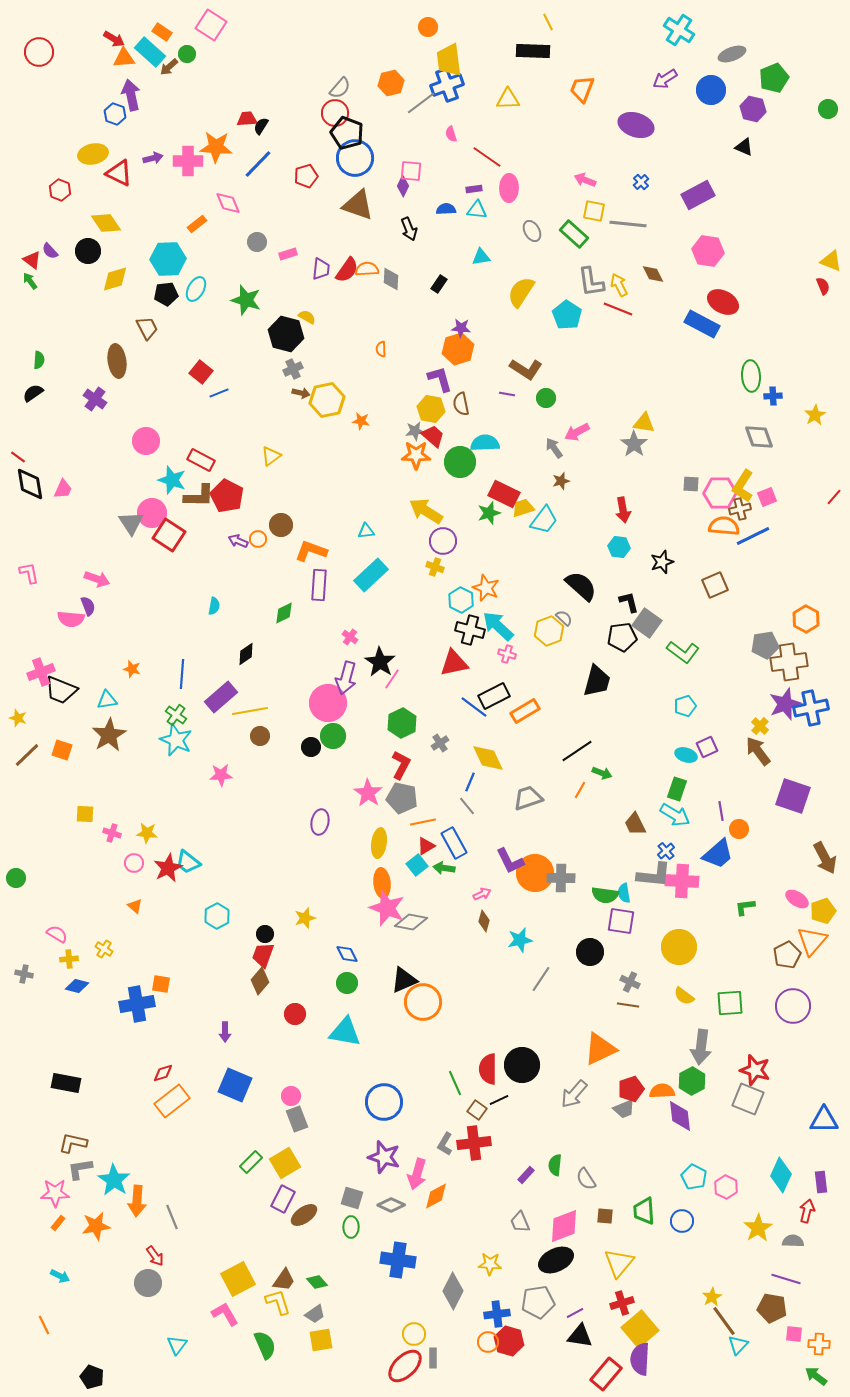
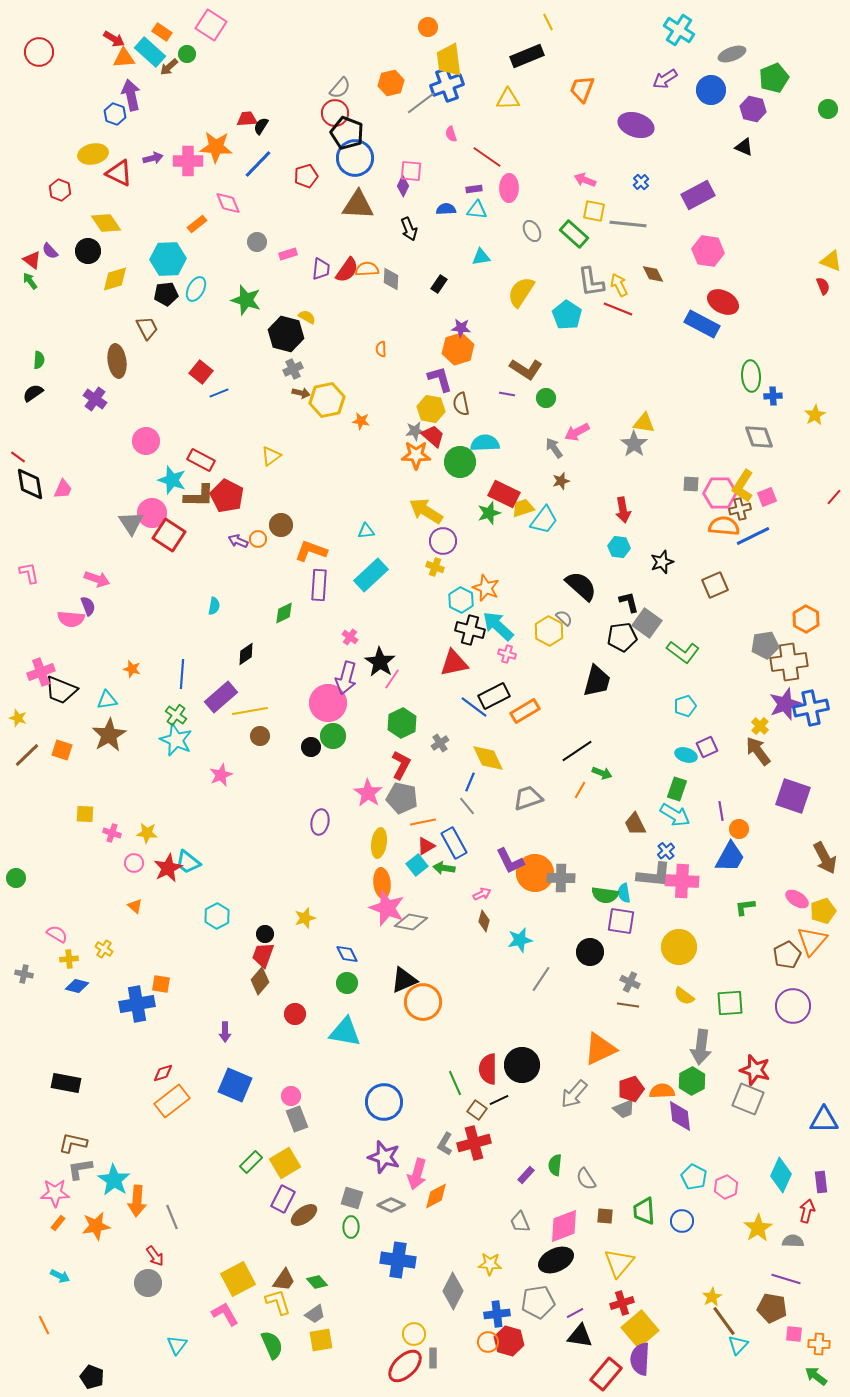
black rectangle at (533, 51): moved 6 px left, 5 px down; rotated 24 degrees counterclockwise
brown triangle at (358, 205): rotated 16 degrees counterclockwise
yellow hexagon at (549, 631): rotated 12 degrees counterclockwise
pink star at (221, 775): rotated 20 degrees counterclockwise
blue trapezoid at (718, 854): moved 12 px right, 3 px down; rotated 20 degrees counterclockwise
red cross at (474, 1143): rotated 8 degrees counterclockwise
pink hexagon at (726, 1187): rotated 10 degrees clockwise
green semicircle at (265, 1345): moved 7 px right
